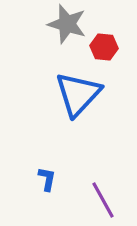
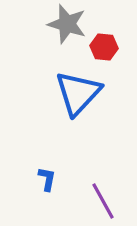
blue triangle: moved 1 px up
purple line: moved 1 px down
